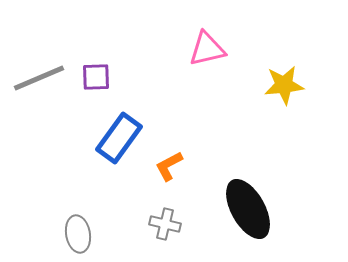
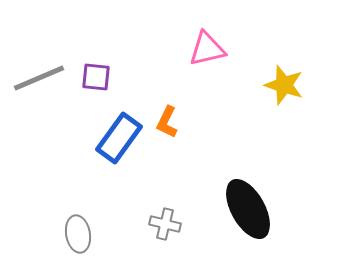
purple square: rotated 8 degrees clockwise
yellow star: rotated 24 degrees clockwise
orange L-shape: moved 2 px left, 44 px up; rotated 36 degrees counterclockwise
